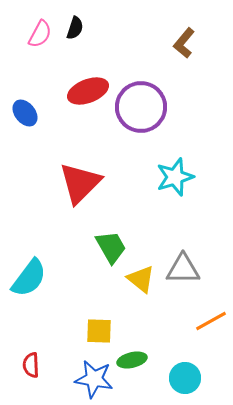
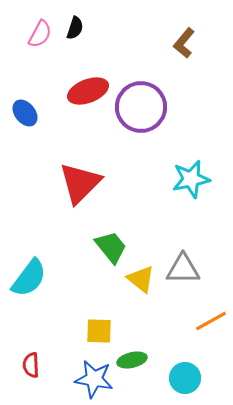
cyan star: moved 16 px right, 2 px down; rotated 6 degrees clockwise
green trapezoid: rotated 9 degrees counterclockwise
